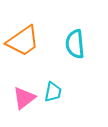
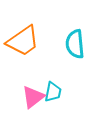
pink triangle: moved 9 px right, 1 px up
